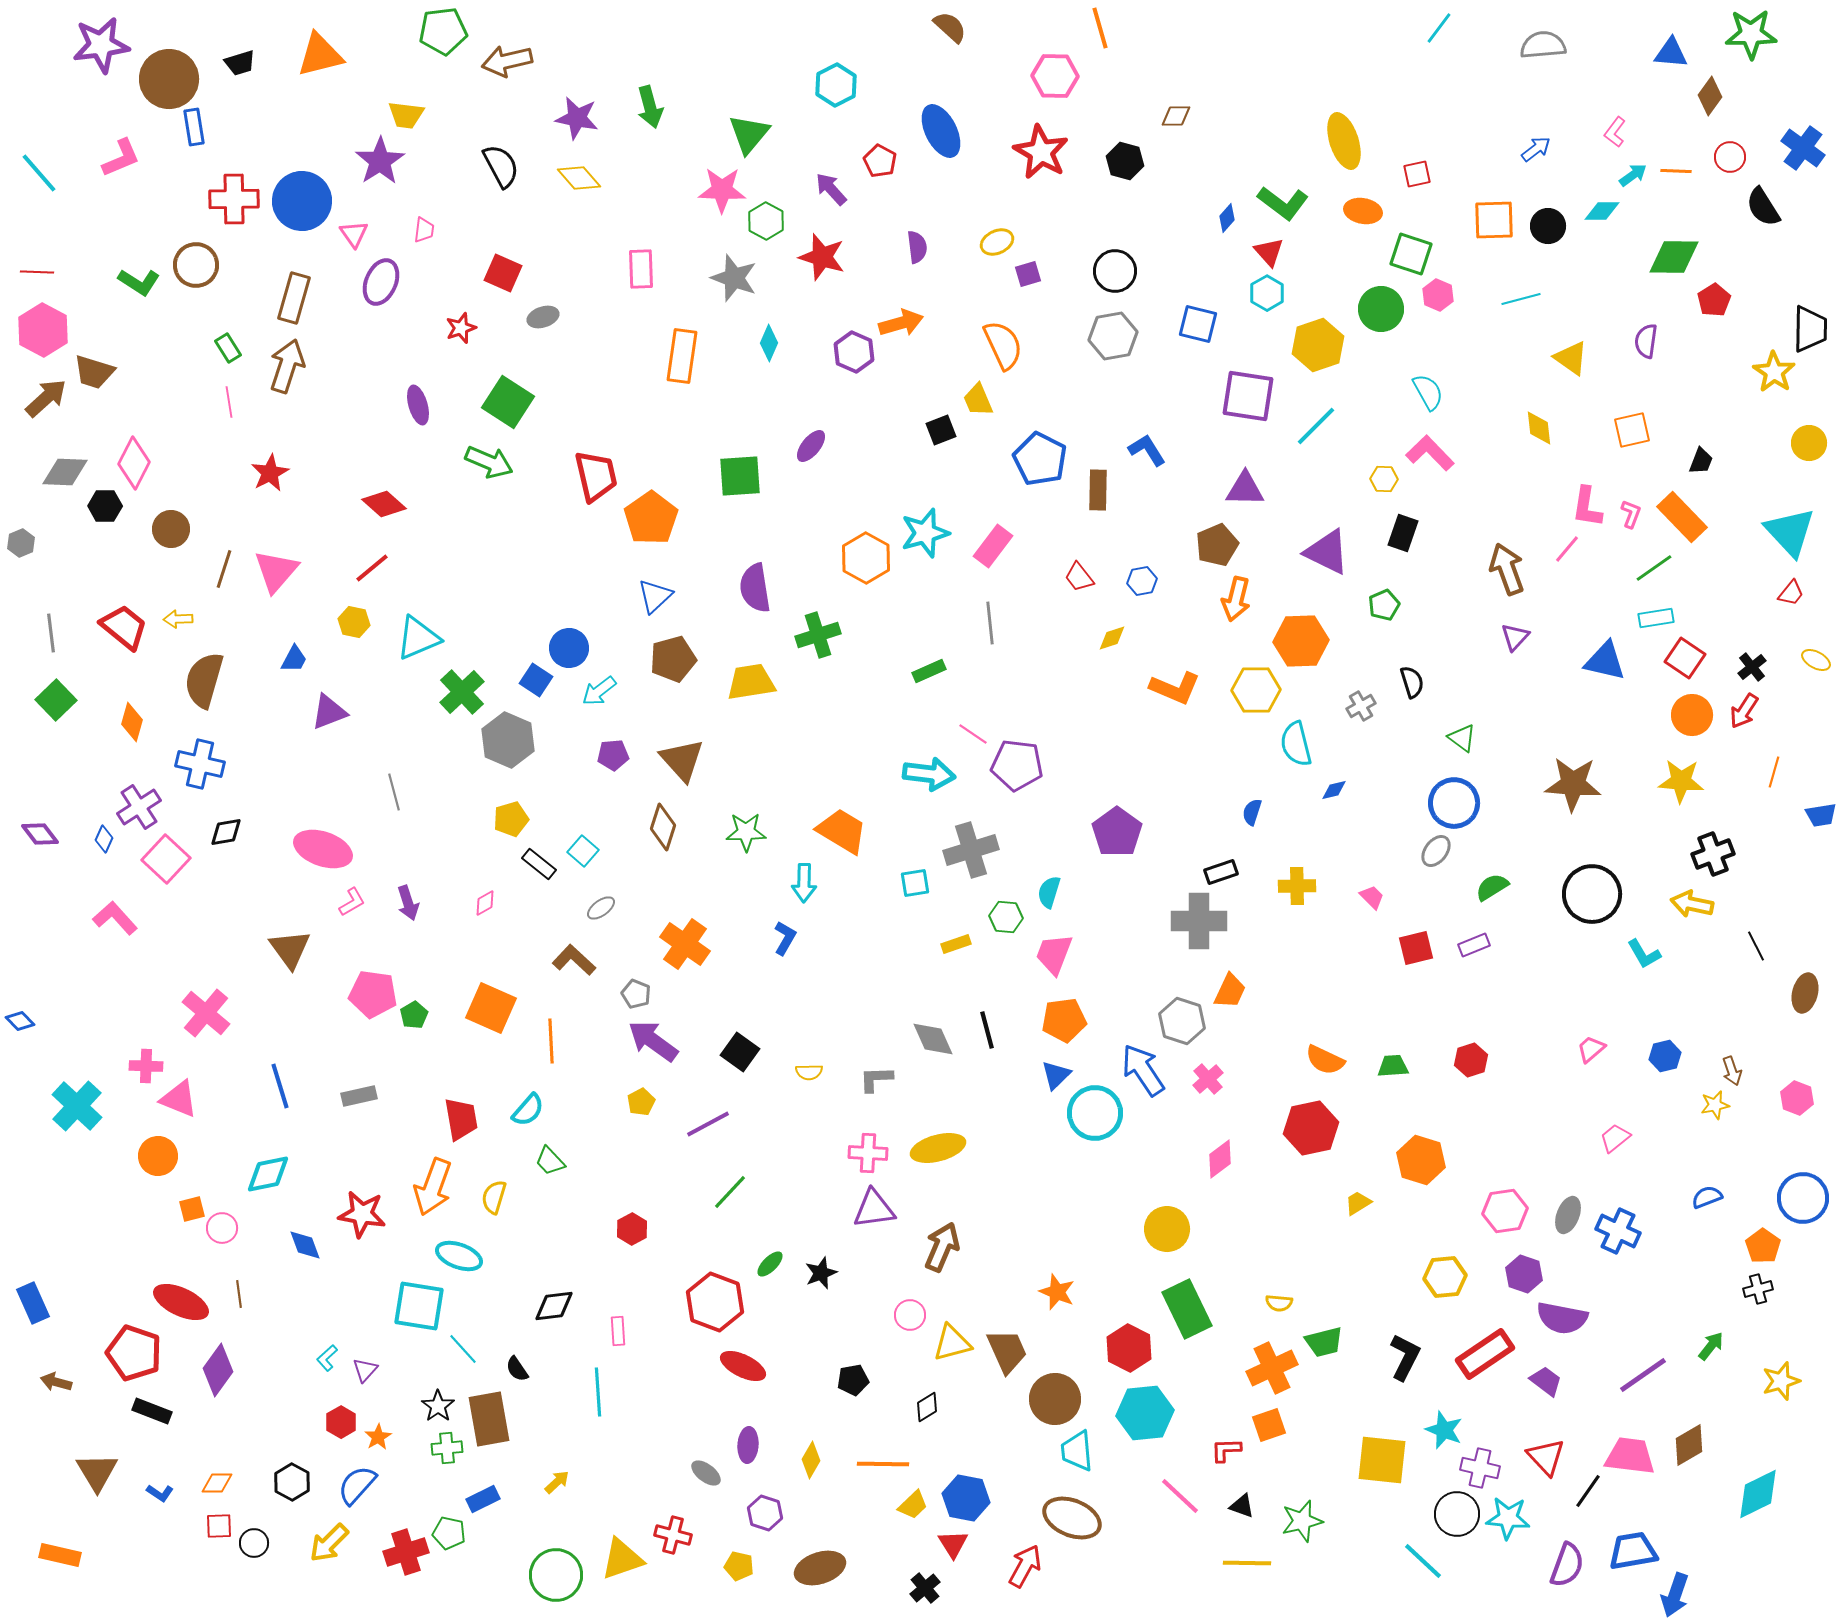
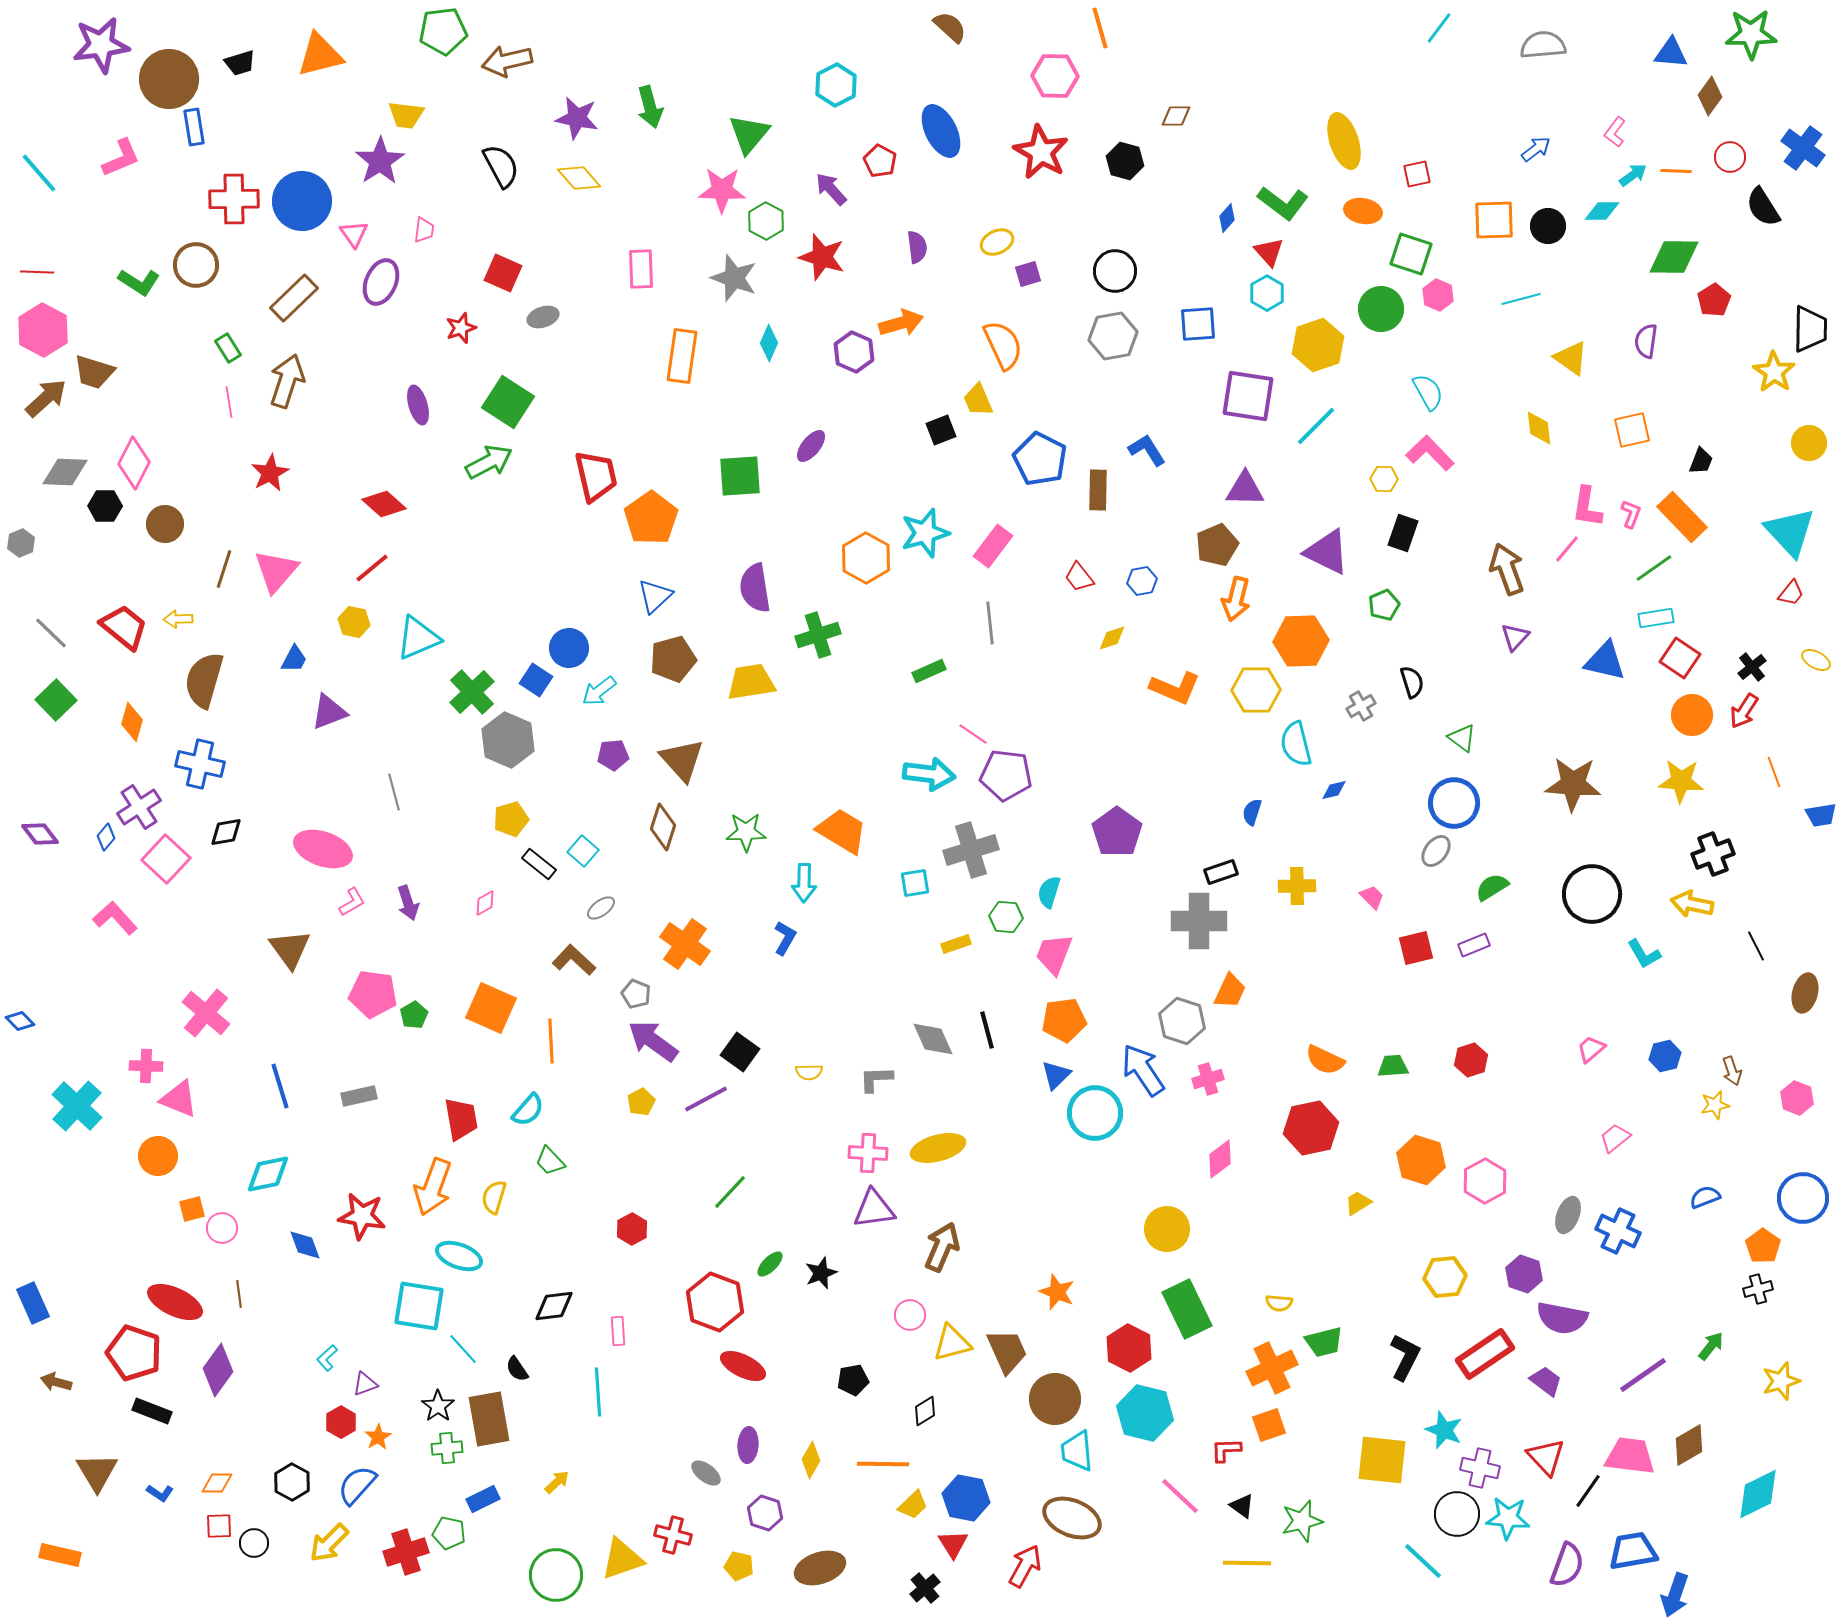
brown rectangle at (294, 298): rotated 30 degrees clockwise
blue square at (1198, 324): rotated 18 degrees counterclockwise
brown arrow at (287, 366): moved 15 px down
green arrow at (489, 462): rotated 51 degrees counterclockwise
brown circle at (171, 529): moved 6 px left, 5 px up
gray line at (51, 633): rotated 39 degrees counterclockwise
red square at (1685, 658): moved 5 px left
green cross at (462, 692): moved 10 px right
purple pentagon at (1017, 765): moved 11 px left, 10 px down
orange line at (1774, 772): rotated 36 degrees counterclockwise
blue diamond at (104, 839): moved 2 px right, 2 px up; rotated 16 degrees clockwise
pink cross at (1208, 1079): rotated 24 degrees clockwise
purple line at (708, 1124): moved 2 px left, 25 px up
blue semicircle at (1707, 1197): moved 2 px left
pink hexagon at (1505, 1211): moved 20 px left, 30 px up; rotated 21 degrees counterclockwise
red star at (362, 1214): moved 2 px down
red ellipse at (181, 1302): moved 6 px left
purple triangle at (365, 1370): moved 14 px down; rotated 28 degrees clockwise
black diamond at (927, 1407): moved 2 px left, 4 px down
cyan hexagon at (1145, 1413): rotated 20 degrees clockwise
black triangle at (1242, 1506): rotated 16 degrees clockwise
